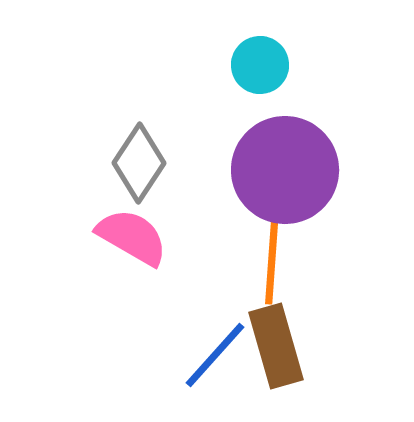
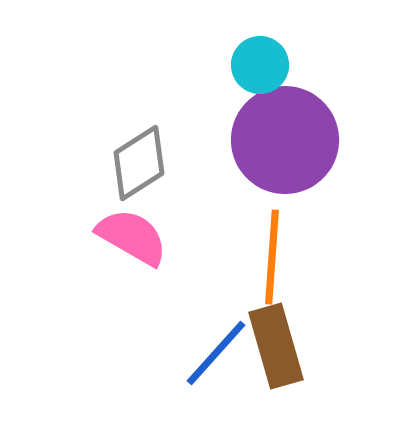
gray diamond: rotated 24 degrees clockwise
purple circle: moved 30 px up
blue line: moved 1 px right, 2 px up
